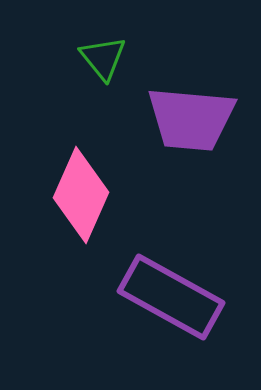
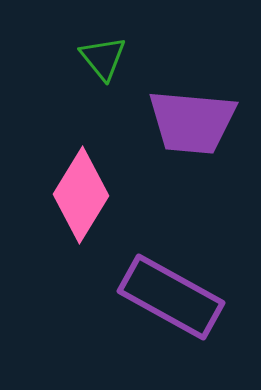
purple trapezoid: moved 1 px right, 3 px down
pink diamond: rotated 8 degrees clockwise
